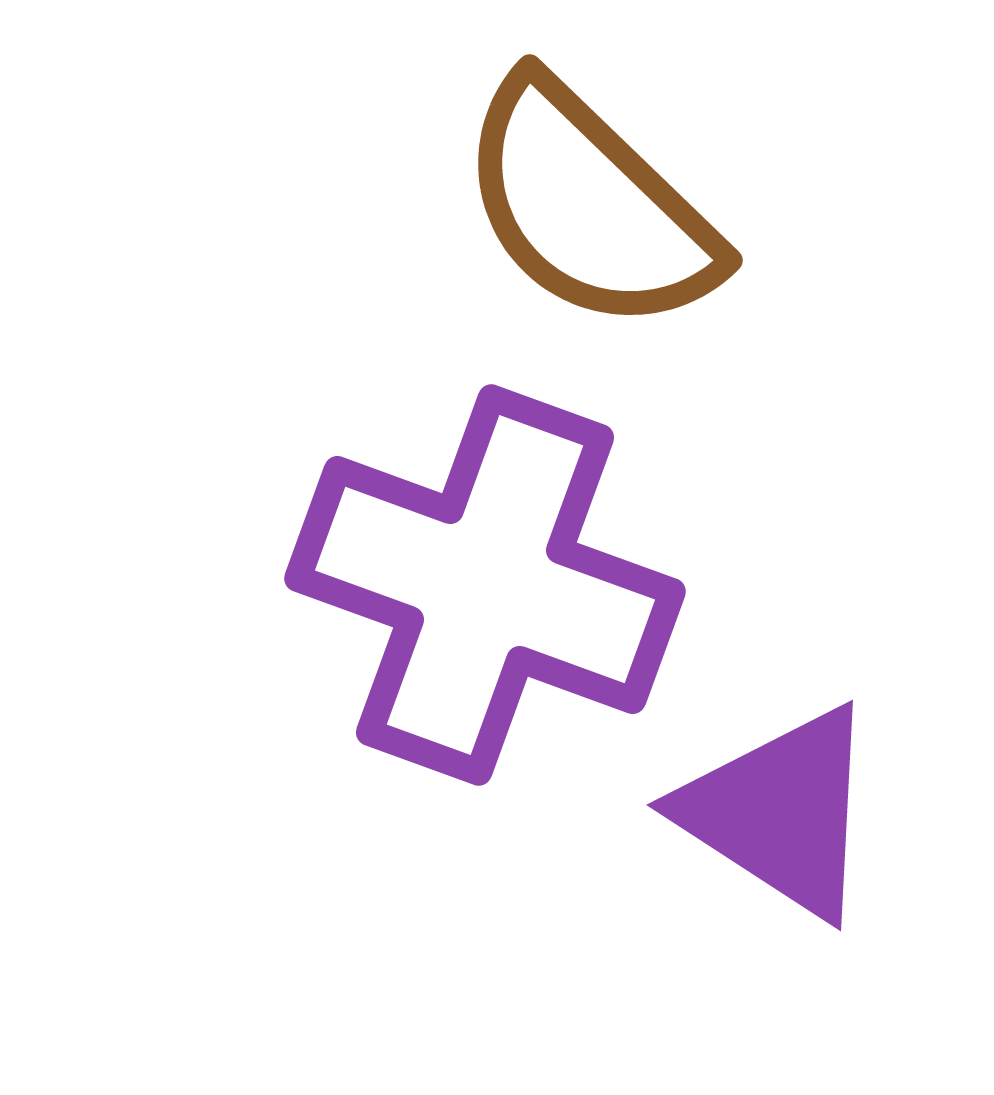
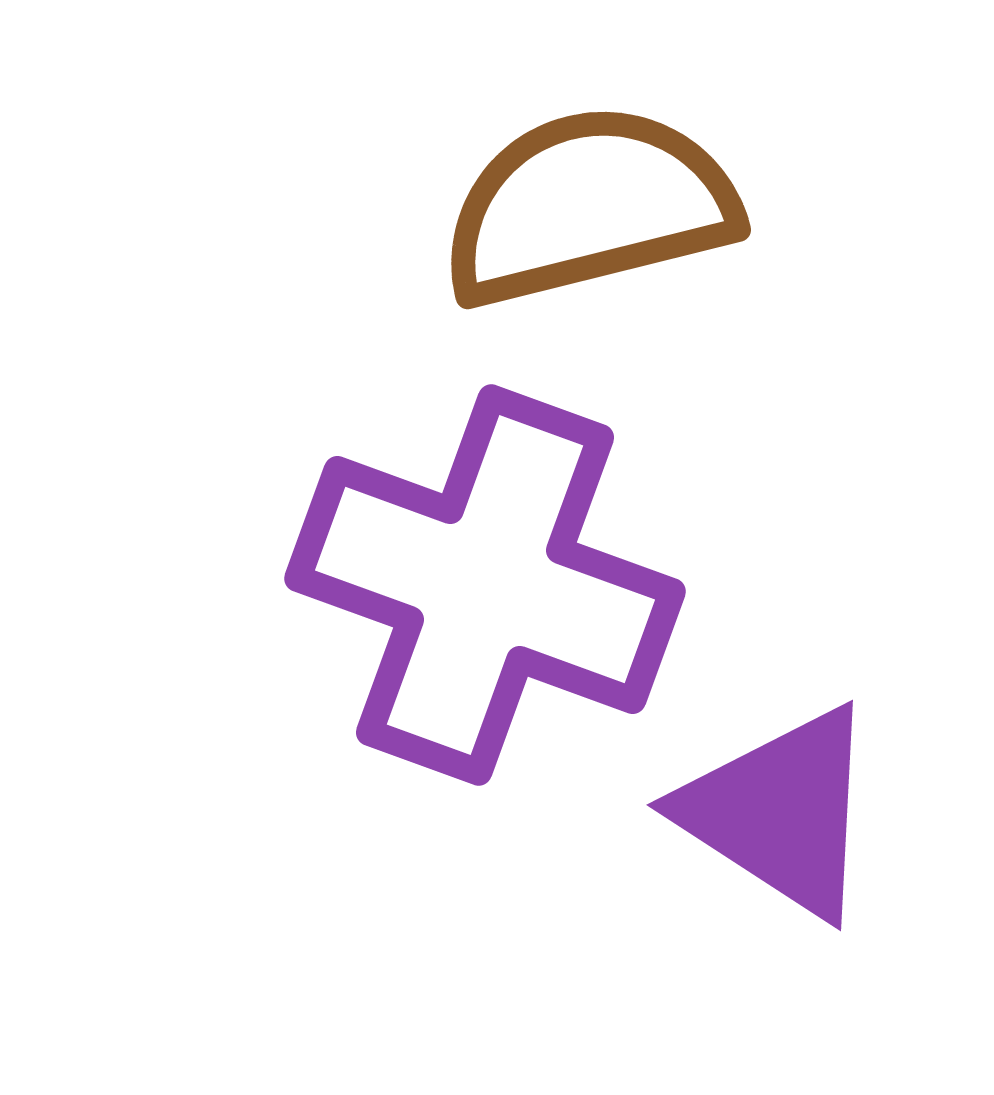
brown semicircle: rotated 122 degrees clockwise
